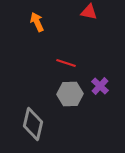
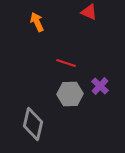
red triangle: rotated 12 degrees clockwise
